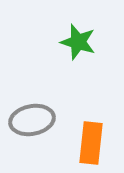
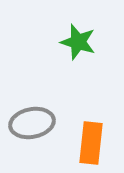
gray ellipse: moved 3 px down
